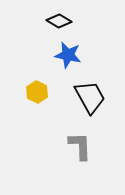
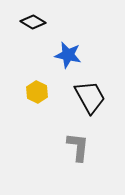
black diamond: moved 26 px left, 1 px down
gray L-shape: moved 2 px left, 1 px down; rotated 8 degrees clockwise
